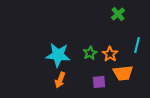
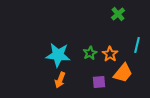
orange trapezoid: rotated 45 degrees counterclockwise
